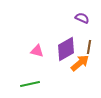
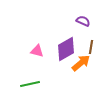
purple semicircle: moved 1 px right, 3 px down
brown line: moved 2 px right
orange arrow: moved 1 px right
